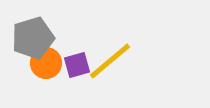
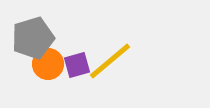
orange circle: moved 2 px right, 1 px down
